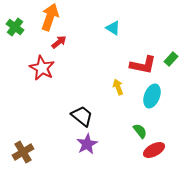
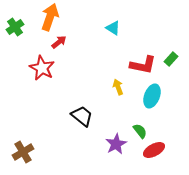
green cross: rotated 18 degrees clockwise
purple star: moved 29 px right
